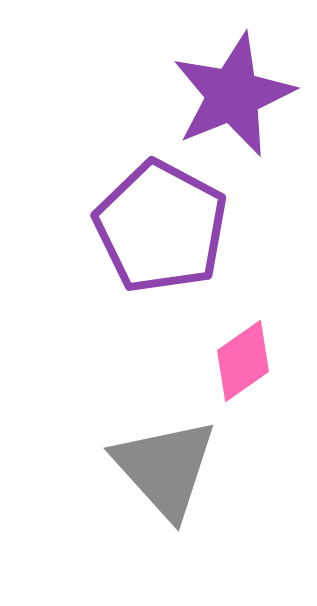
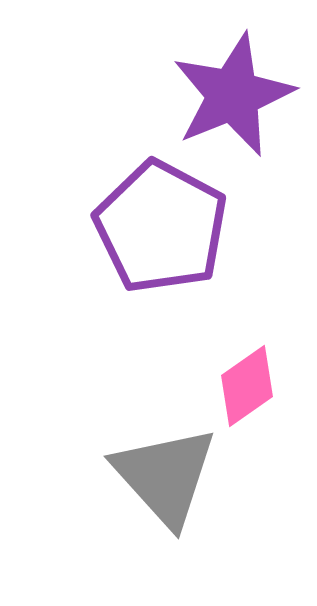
pink diamond: moved 4 px right, 25 px down
gray triangle: moved 8 px down
